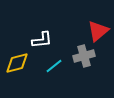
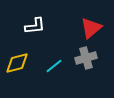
red triangle: moved 7 px left, 3 px up
white L-shape: moved 7 px left, 14 px up
gray cross: moved 2 px right, 2 px down
